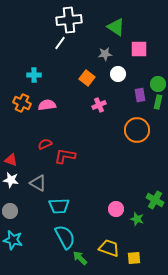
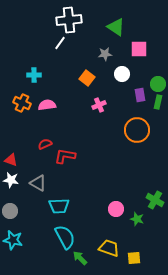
white circle: moved 4 px right
